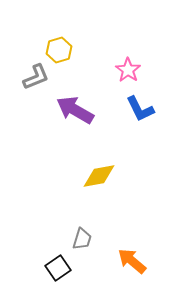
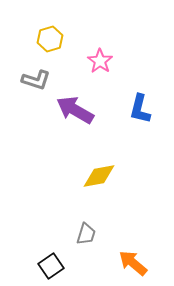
yellow hexagon: moved 9 px left, 11 px up
pink star: moved 28 px left, 9 px up
gray L-shape: moved 3 px down; rotated 40 degrees clockwise
blue L-shape: rotated 40 degrees clockwise
gray trapezoid: moved 4 px right, 5 px up
orange arrow: moved 1 px right, 2 px down
black square: moved 7 px left, 2 px up
